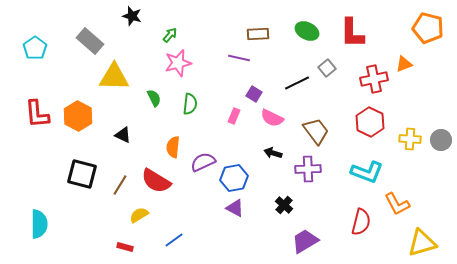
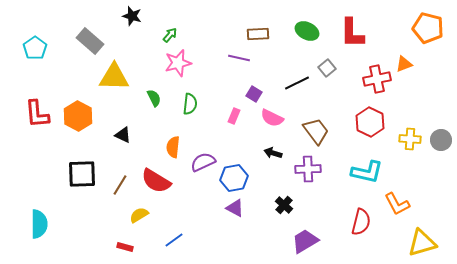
red cross at (374, 79): moved 3 px right
cyan L-shape at (367, 172): rotated 8 degrees counterclockwise
black square at (82, 174): rotated 16 degrees counterclockwise
